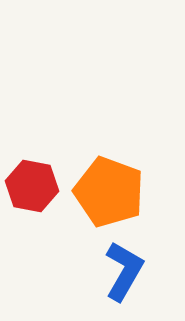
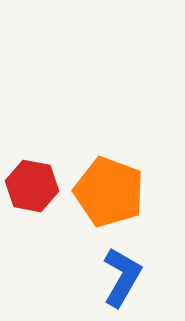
blue L-shape: moved 2 px left, 6 px down
